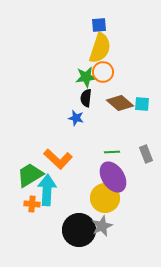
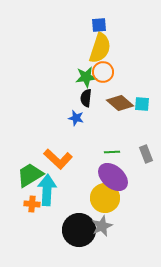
purple ellipse: rotated 16 degrees counterclockwise
